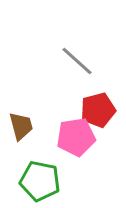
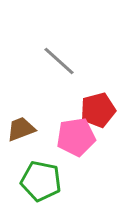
gray line: moved 18 px left
brown trapezoid: moved 3 px down; rotated 96 degrees counterclockwise
green pentagon: moved 1 px right
